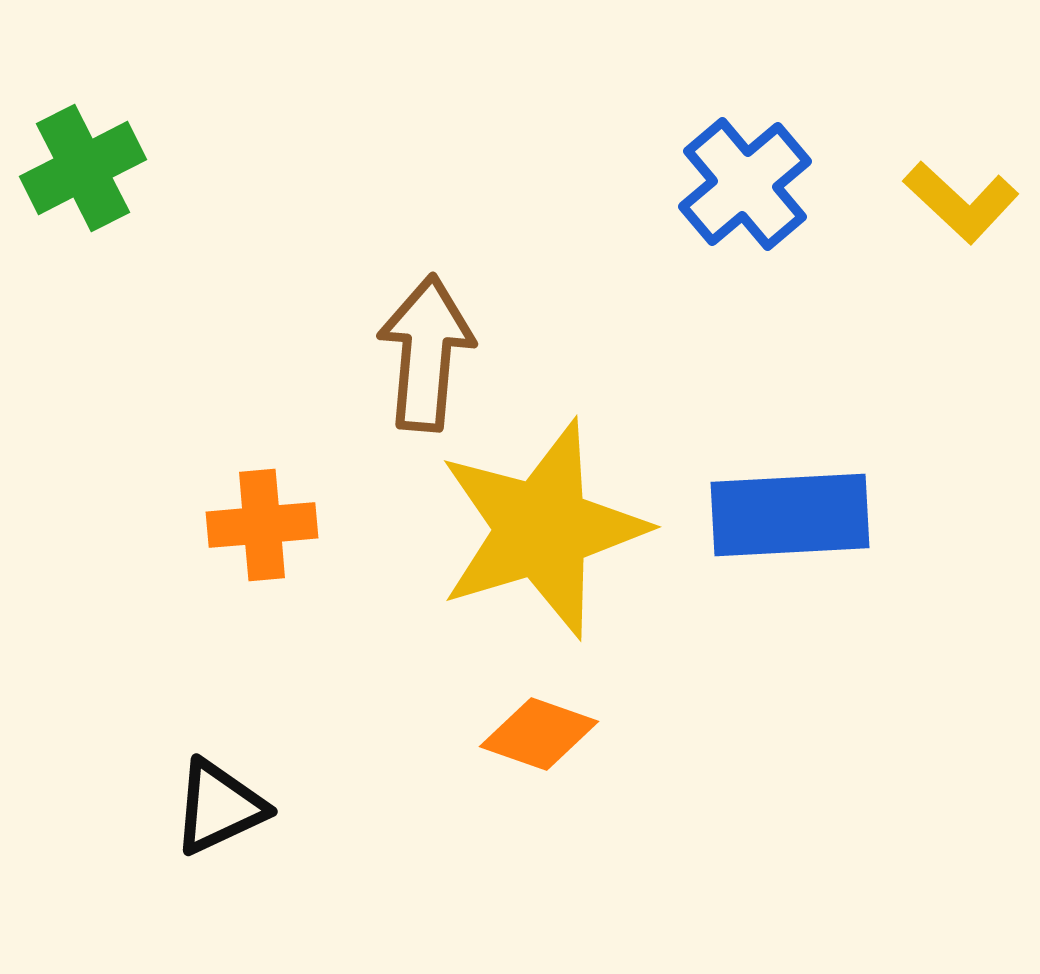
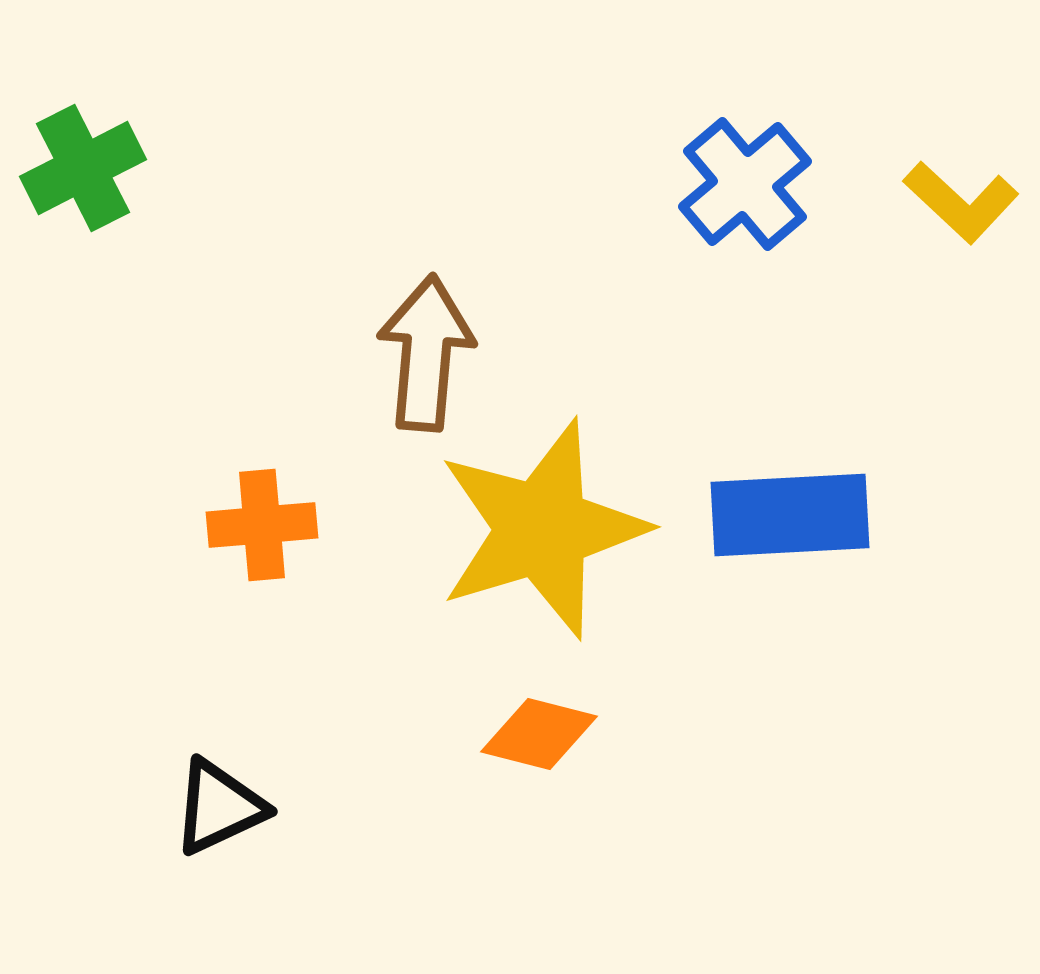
orange diamond: rotated 5 degrees counterclockwise
